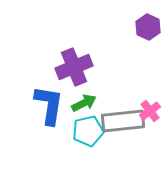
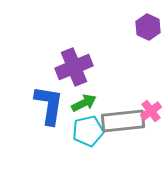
pink cross: moved 1 px right
